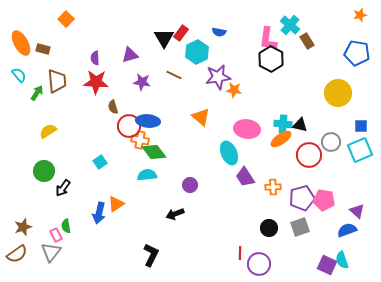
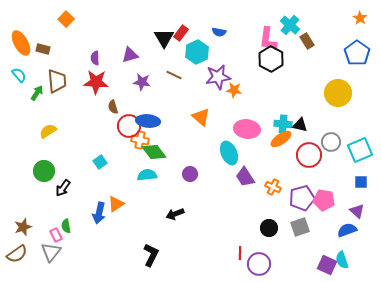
orange star at (360, 15): moved 3 px down; rotated 24 degrees counterclockwise
blue pentagon at (357, 53): rotated 25 degrees clockwise
blue square at (361, 126): moved 56 px down
purple circle at (190, 185): moved 11 px up
orange cross at (273, 187): rotated 28 degrees clockwise
